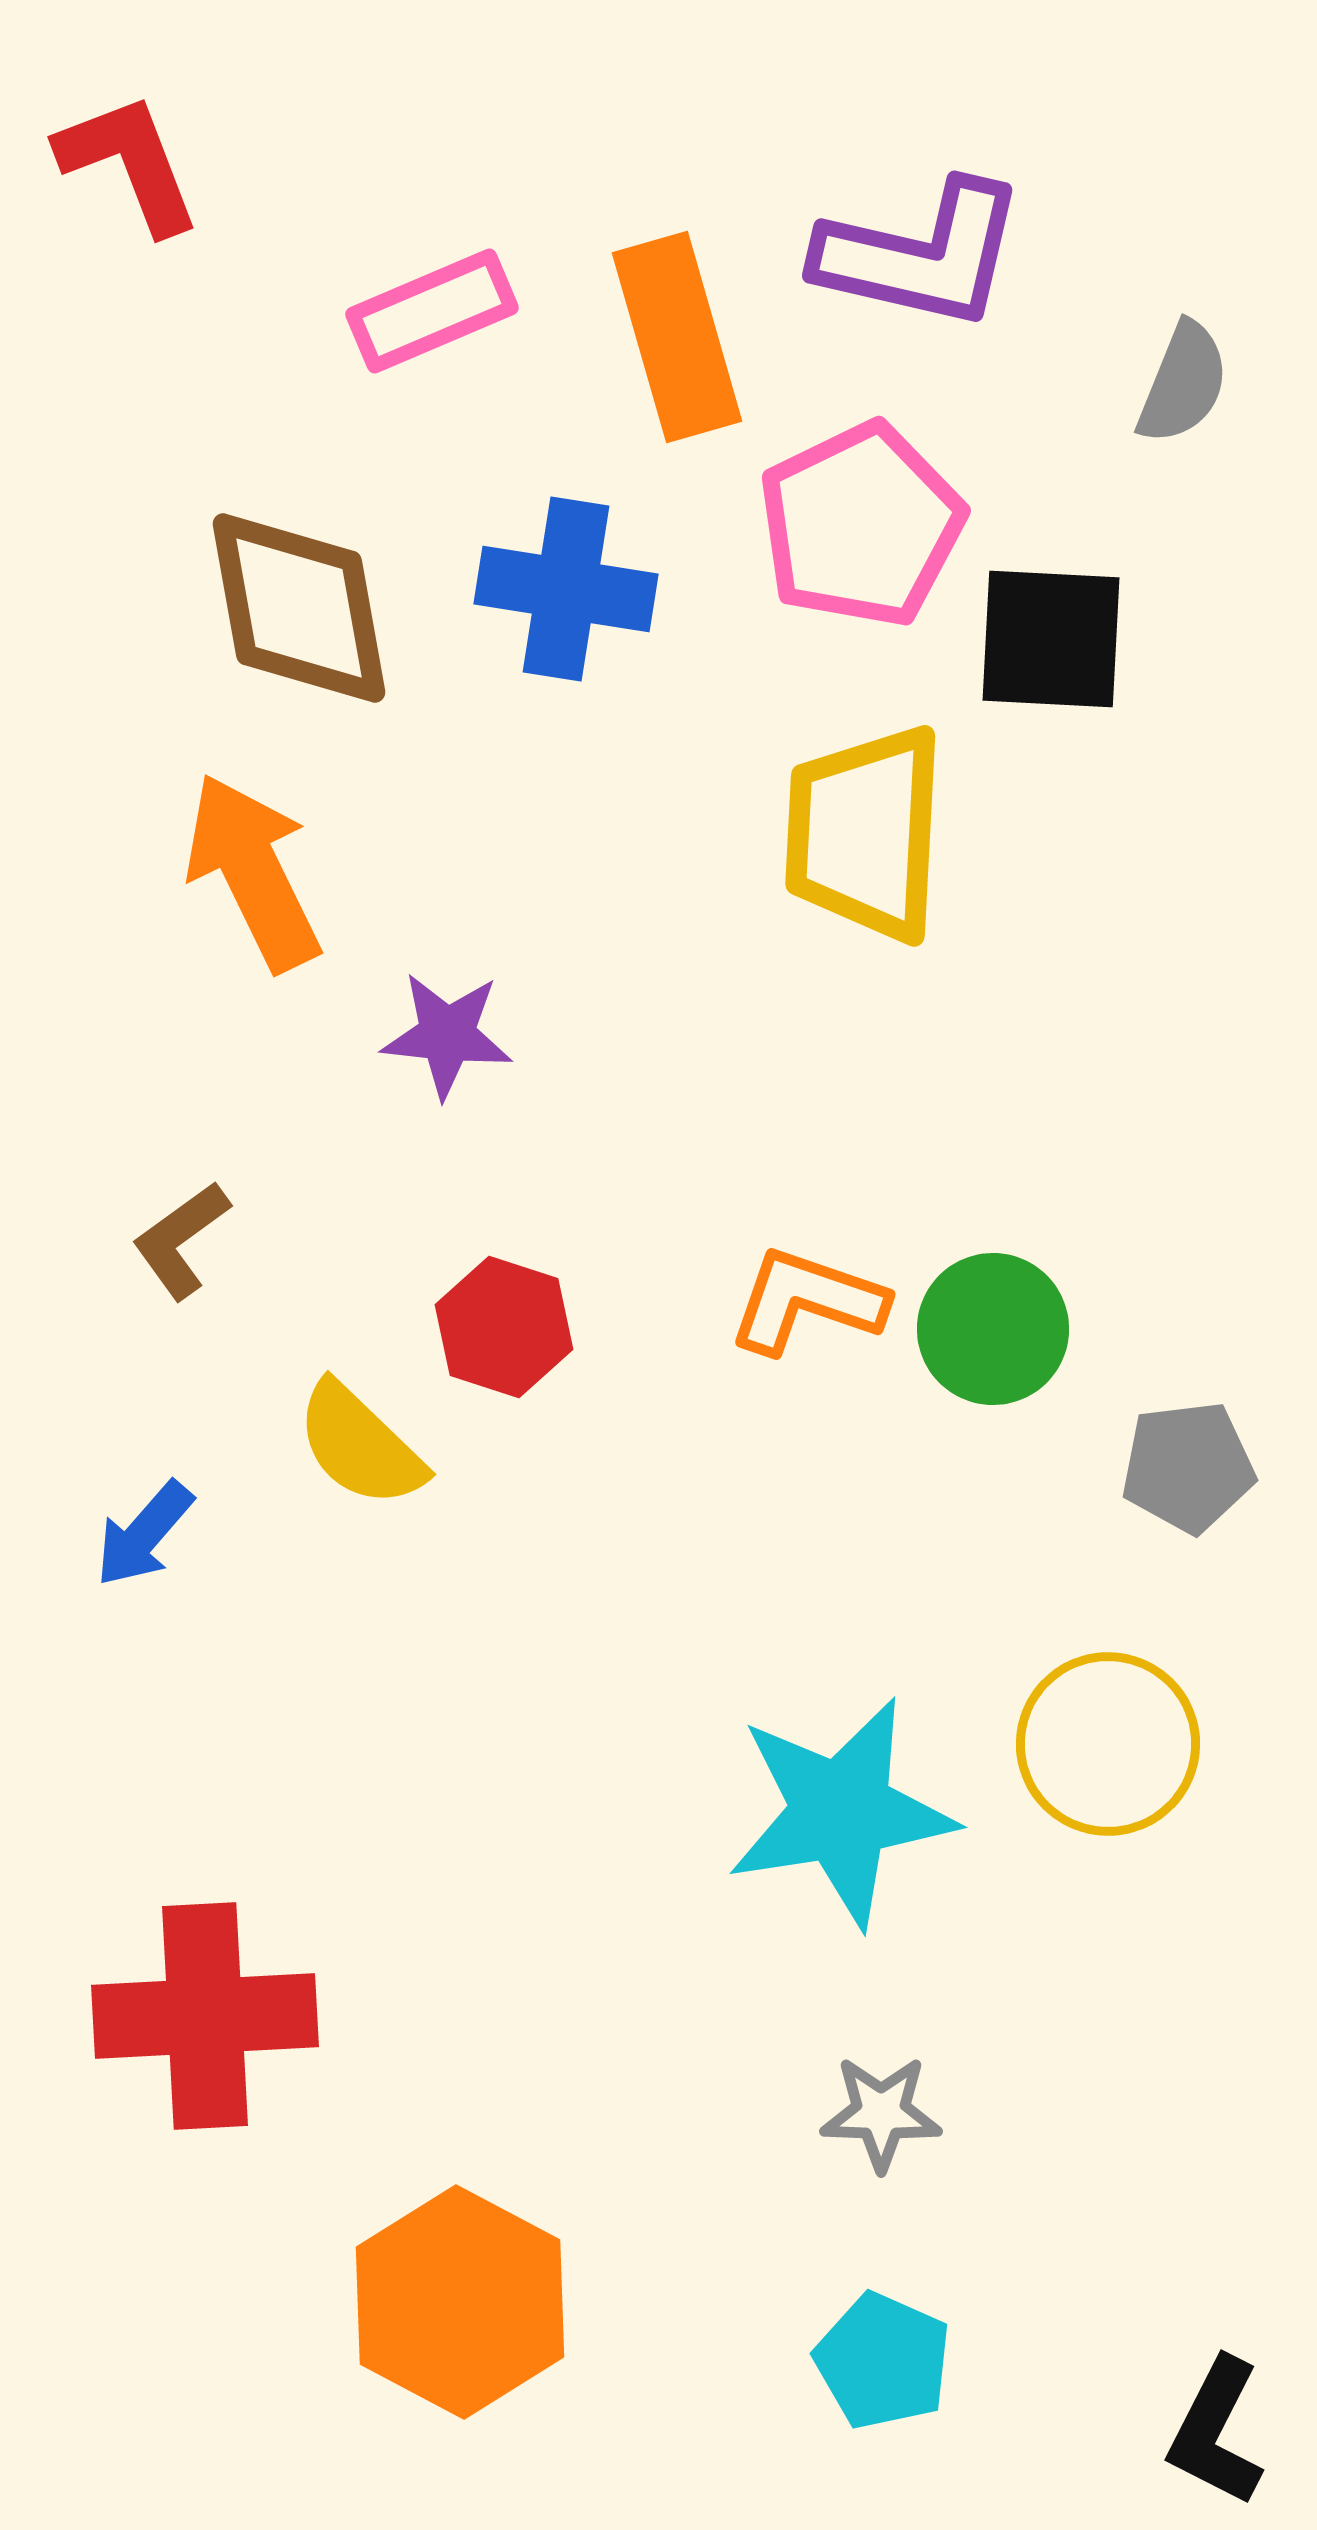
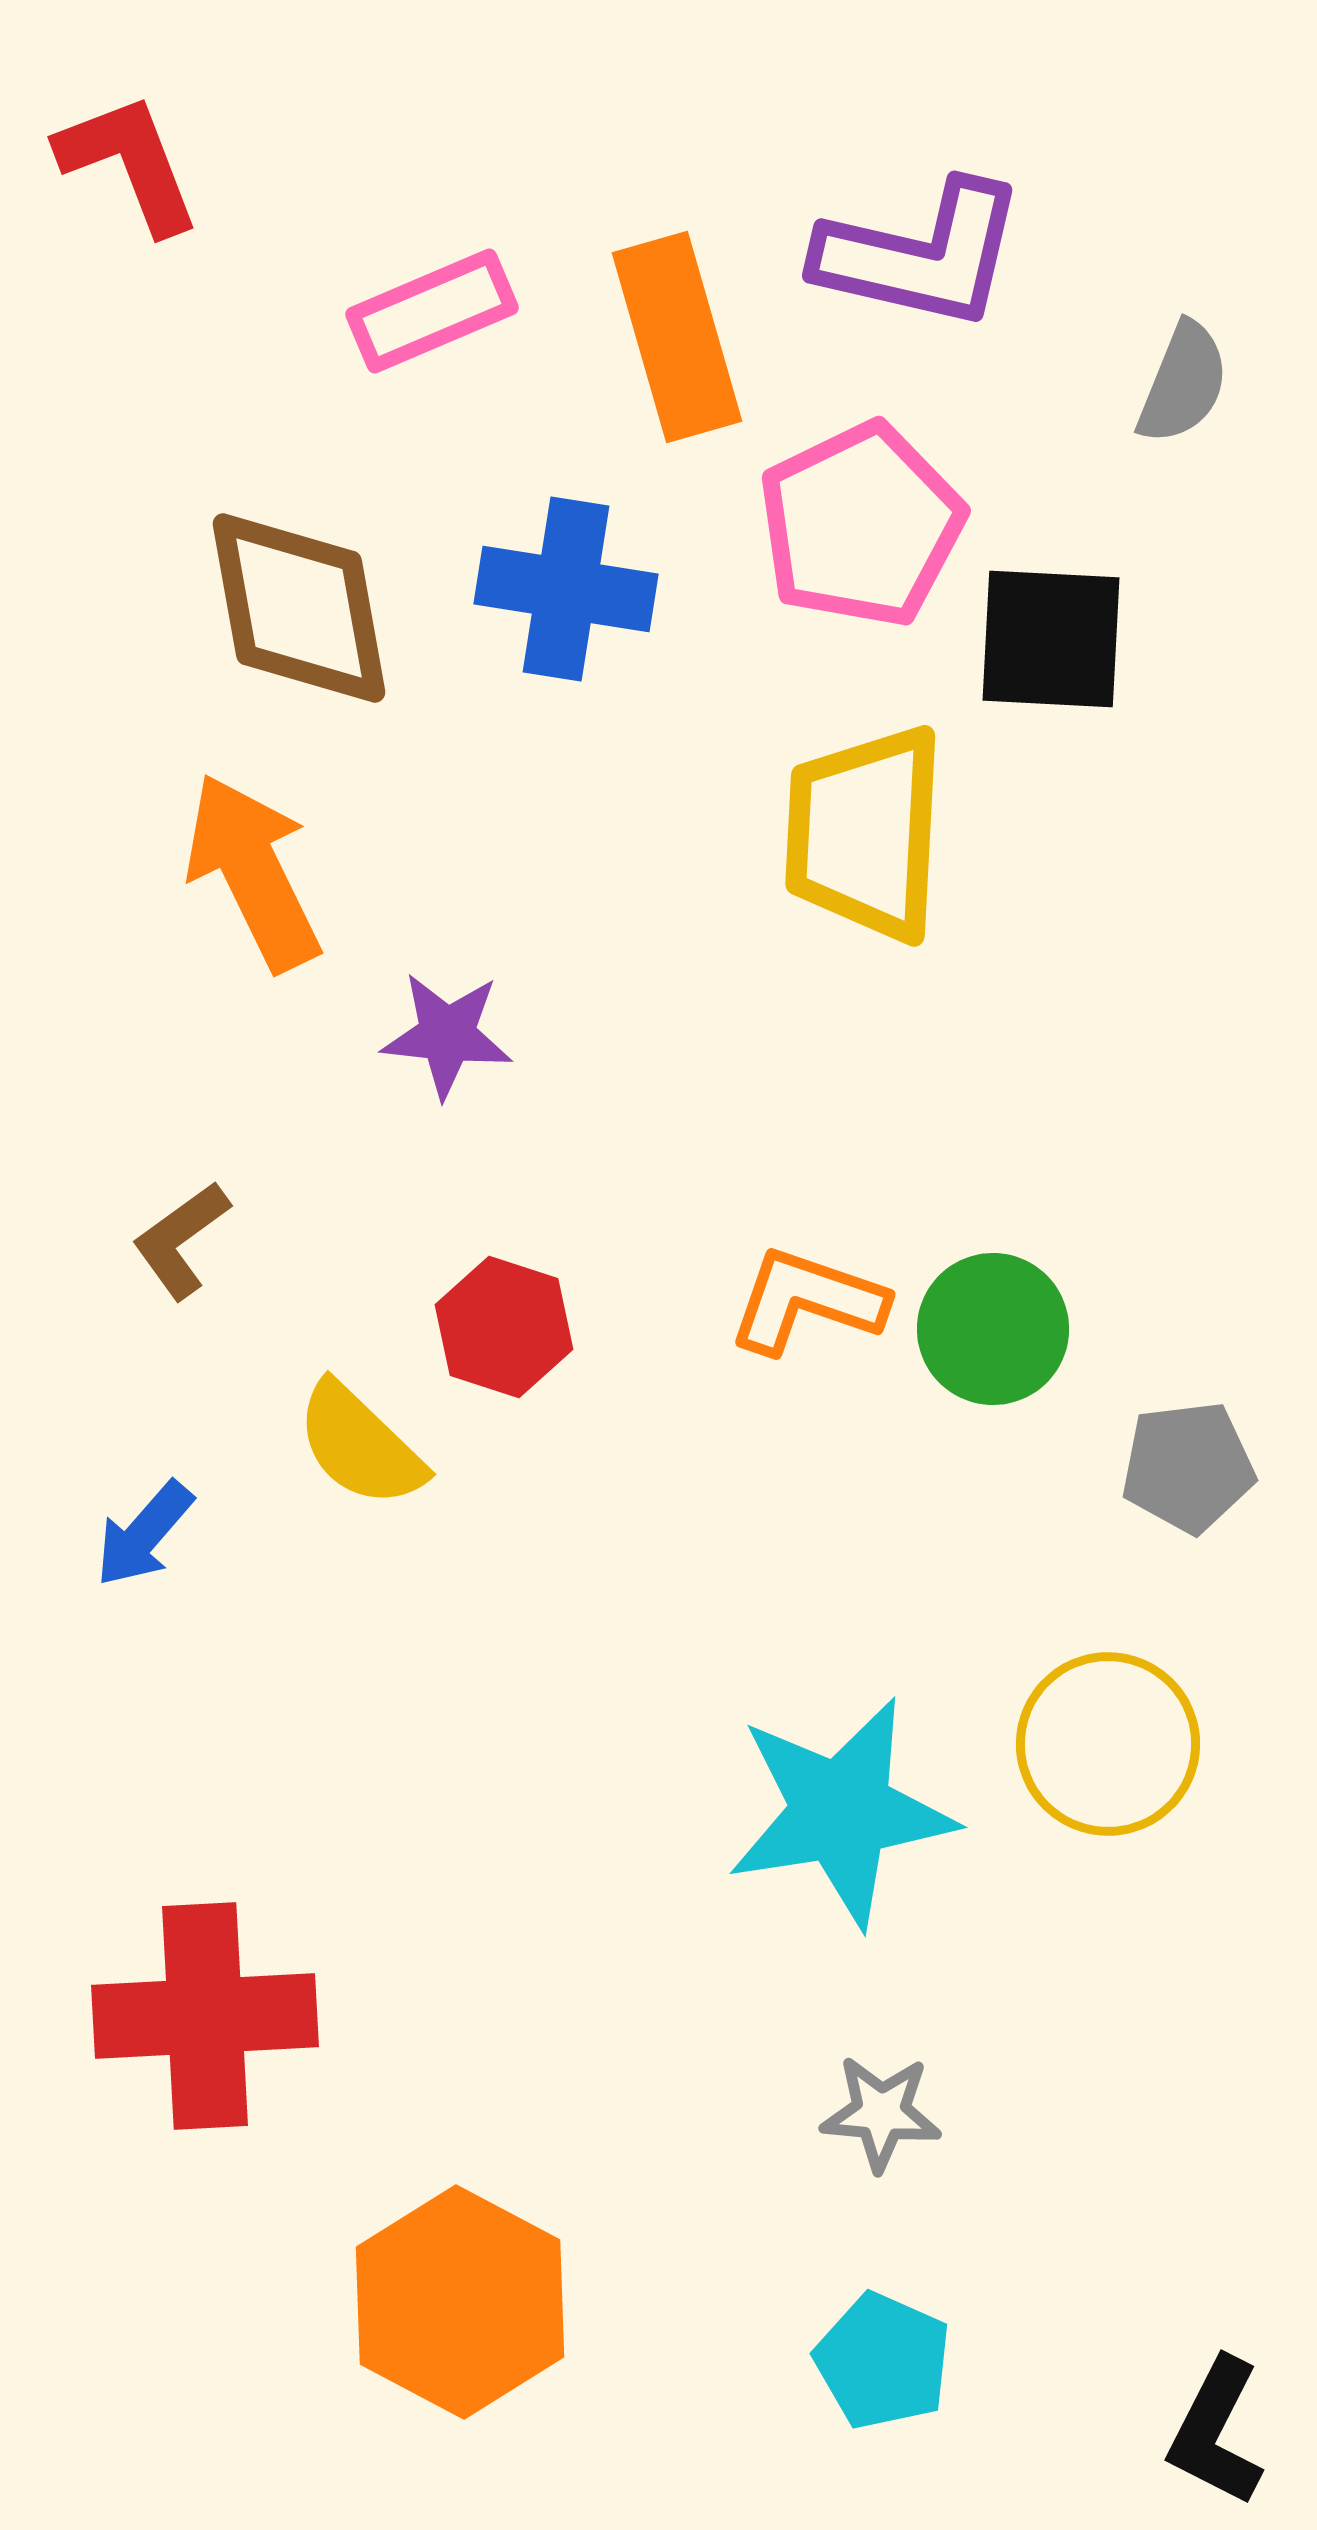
gray star: rotated 3 degrees clockwise
